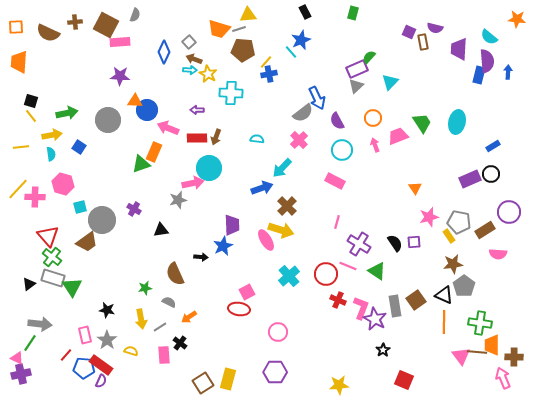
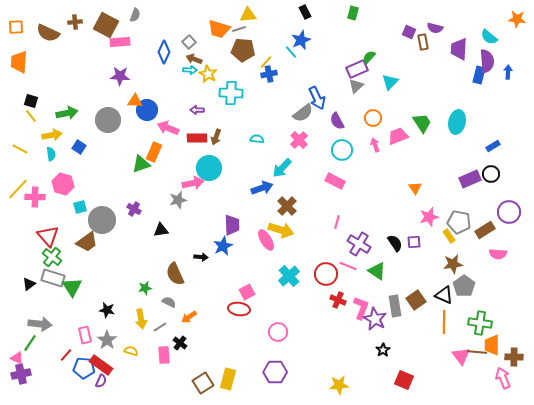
yellow line at (21, 147): moved 1 px left, 2 px down; rotated 35 degrees clockwise
